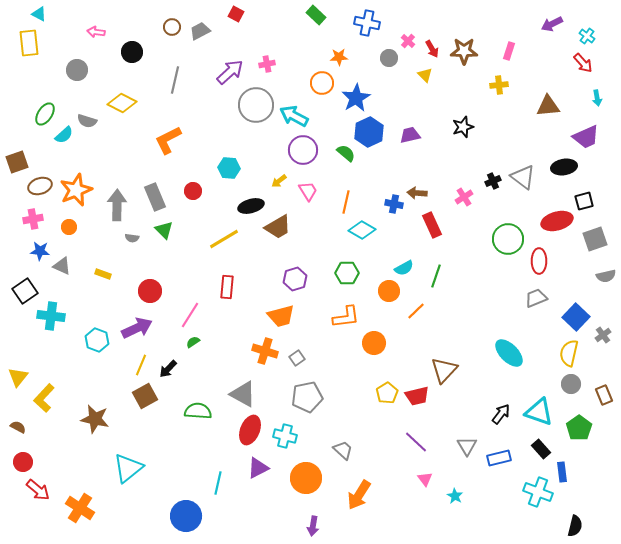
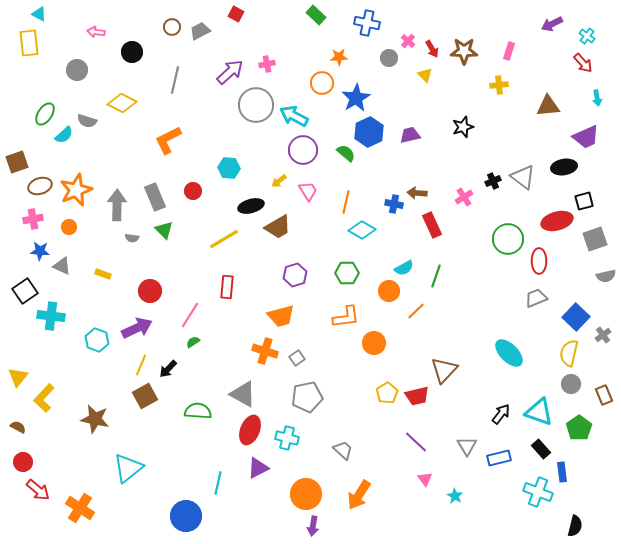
purple hexagon at (295, 279): moved 4 px up
cyan cross at (285, 436): moved 2 px right, 2 px down
orange circle at (306, 478): moved 16 px down
